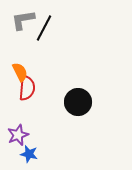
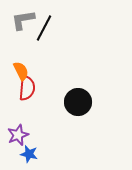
orange semicircle: moved 1 px right, 1 px up
